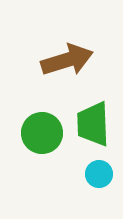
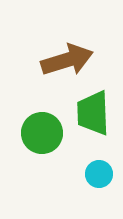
green trapezoid: moved 11 px up
